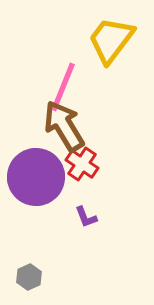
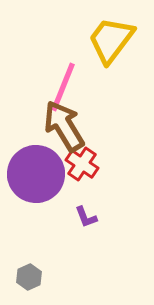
purple circle: moved 3 px up
